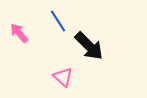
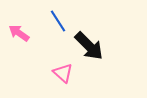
pink arrow: rotated 15 degrees counterclockwise
pink triangle: moved 4 px up
